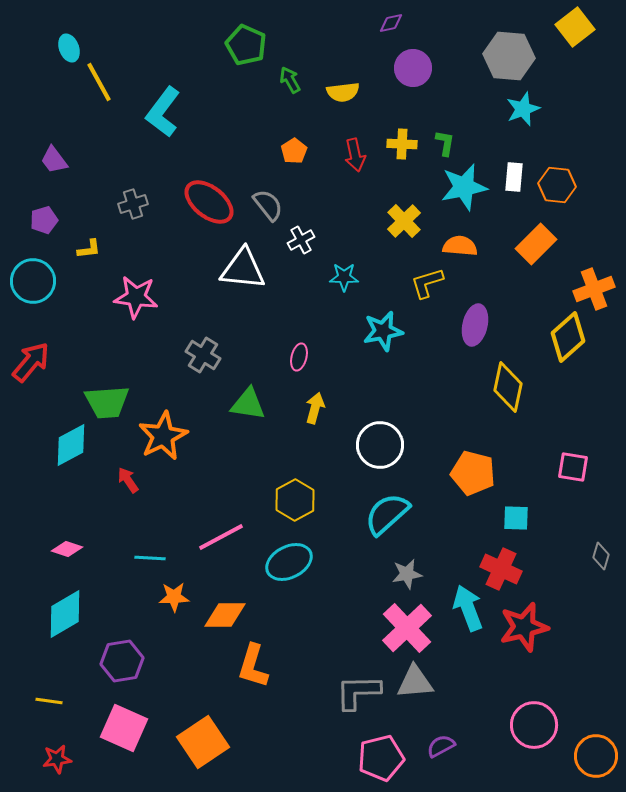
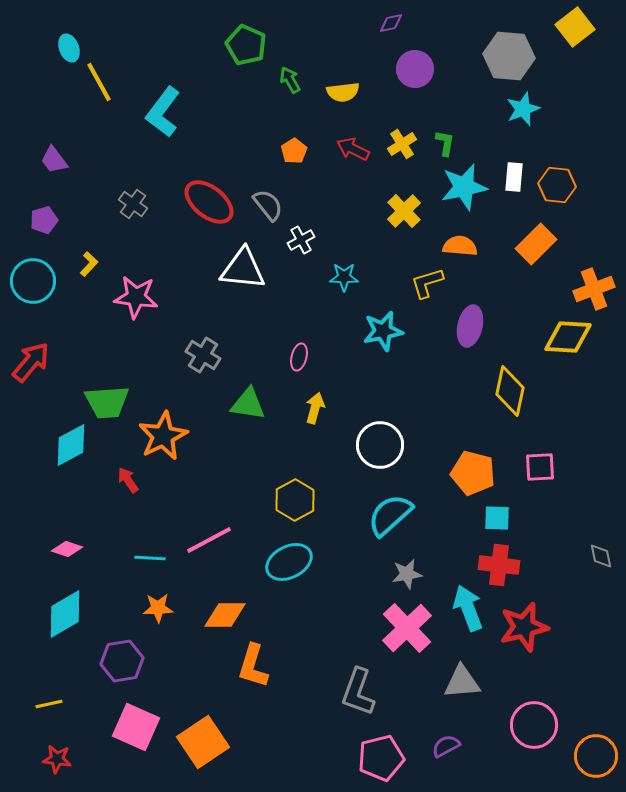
purple circle at (413, 68): moved 2 px right, 1 px down
yellow cross at (402, 144): rotated 36 degrees counterclockwise
red arrow at (355, 155): moved 2 px left, 6 px up; rotated 128 degrees clockwise
gray cross at (133, 204): rotated 36 degrees counterclockwise
yellow cross at (404, 221): moved 10 px up
yellow L-shape at (89, 249): moved 15 px down; rotated 40 degrees counterclockwise
purple ellipse at (475, 325): moved 5 px left, 1 px down
yellow diamond at (568, 337): rotated 45 degrees clockwise
yellow diamond at (508, 387): moved 2 px right, 4 px down
pink square at (573, 467): moved 33 px left; rotated 12 degrees counterclockwise
cyan semicircle at (387, 514): moved 3 px right, 1 px down
cyan square at (516, 518): moved 19 px left
pink line at (221, 537): moved 12 px left, 3 px down
gray diamond at (601, 556): rotated 28 degrees counterclockwise
red cross at (501, 569): moved 2 px left, 4 px up; rotated 18 degrees counterclockwise
orange star at (174, 597): moved 16 px left, 11 px down
gray triangle at (415, 682): moved 47 px right
gray L-shape at (358, 692): rotated 69 degrees counterclockwise
yellow line at (49, 701): moved 3 px down; rotated 20 degrees counterclockwise
pink square at (124, 728): moved 12 px right, 1 px up
purple semicircle at (441, 746): moved 5 px right
red star at (57, 759): rotated 16 degrees clockwise
